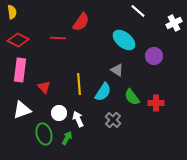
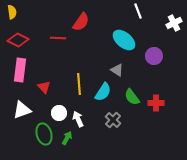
white line: rotated 28 degrees clockwise
